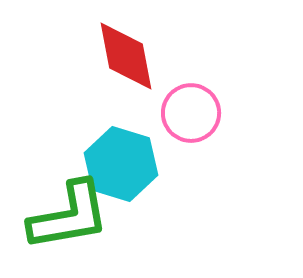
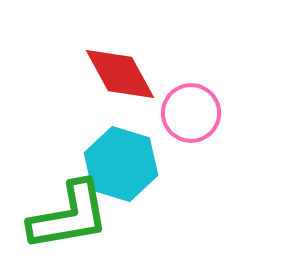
red diamond: moved 6 px left, 18 px down; rotated 18 degrees counterclockwise
